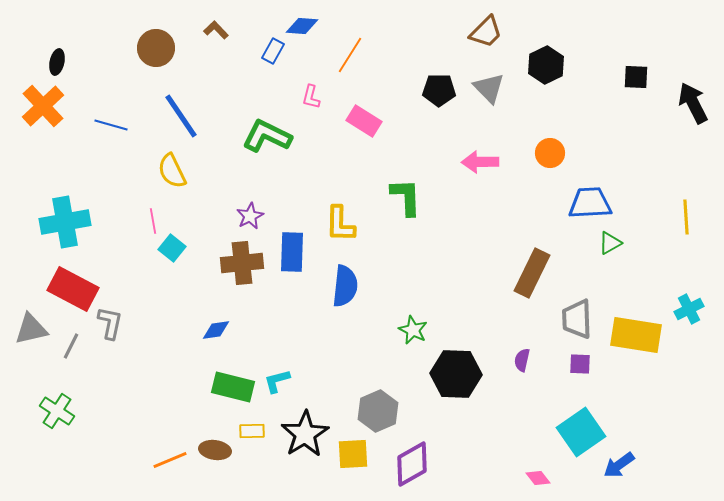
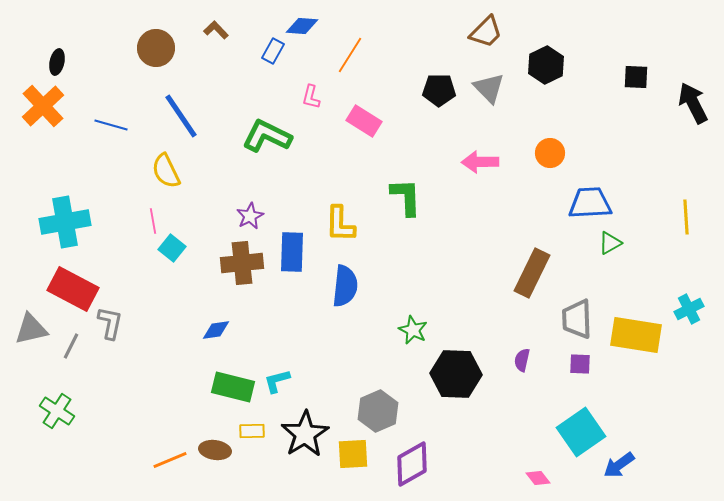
yellow semicircle at (172, 171): moved 6 px left
